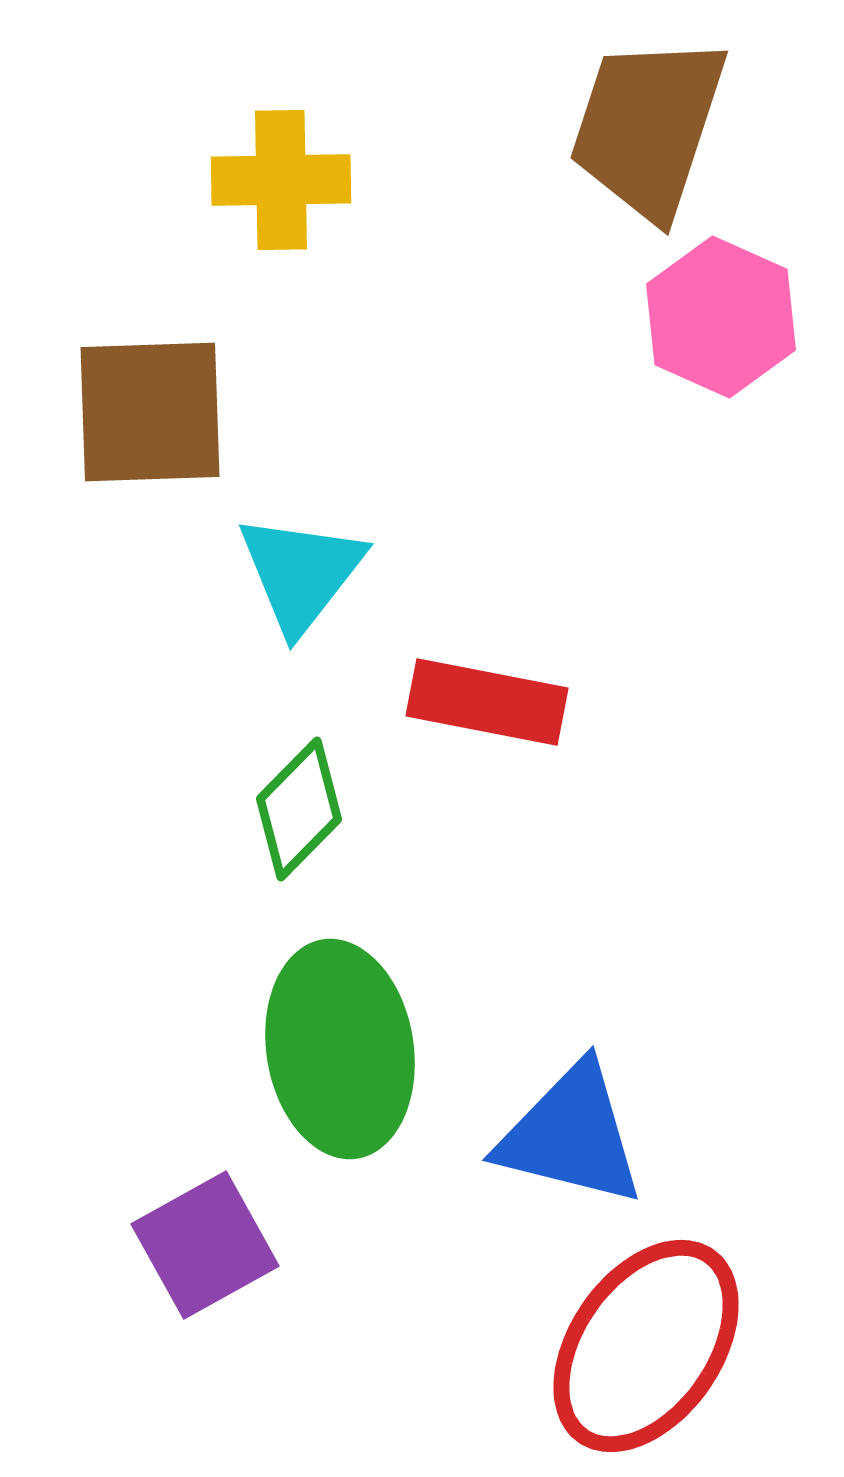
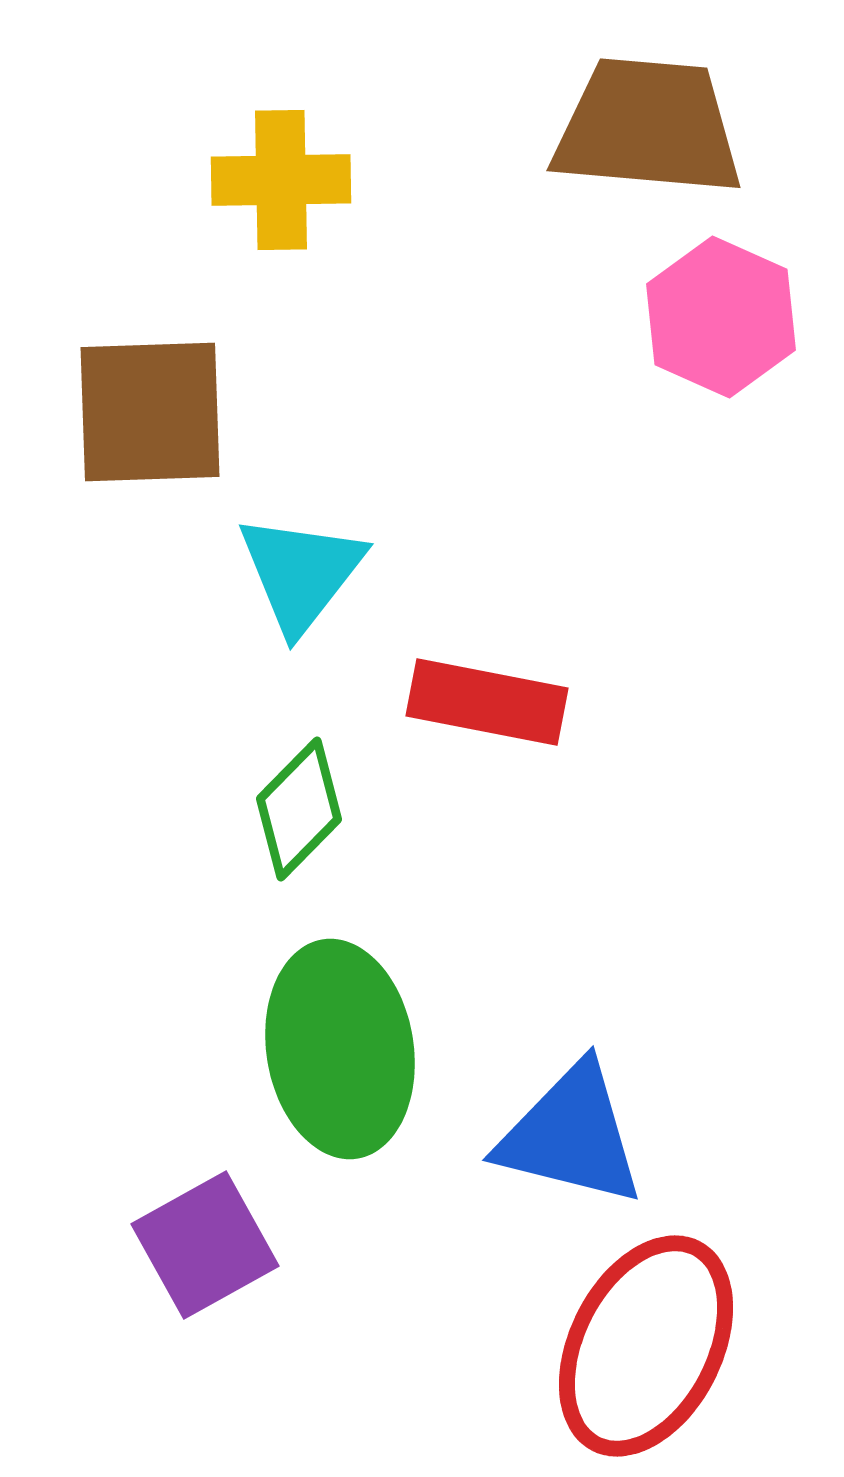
brown trapezoid: rotated 77 degrees clockwise
red ellipse: rotated 8 degrees counterclockwise
